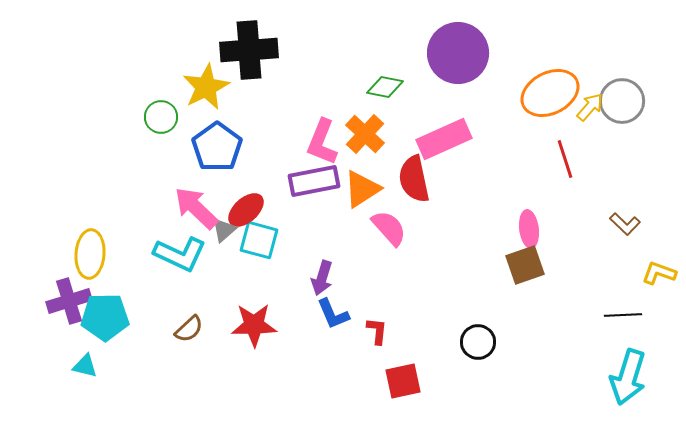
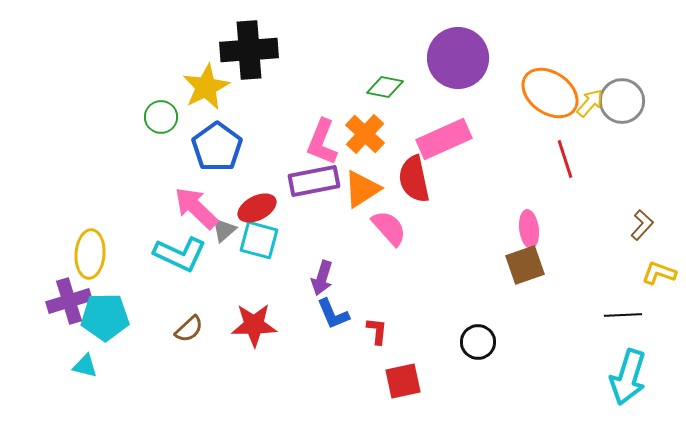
purple circle: moved 5 px down
orange ellipse: rotated 62 degrees clockwise
yellow arrow: moved 4 px up
red ellipse: moved 11 px right, 2 px up; rotated 15 degrees clockwise
brown L-shape: moved 17 px right, 1 px down; rotated 92 degrees counterclockwise
